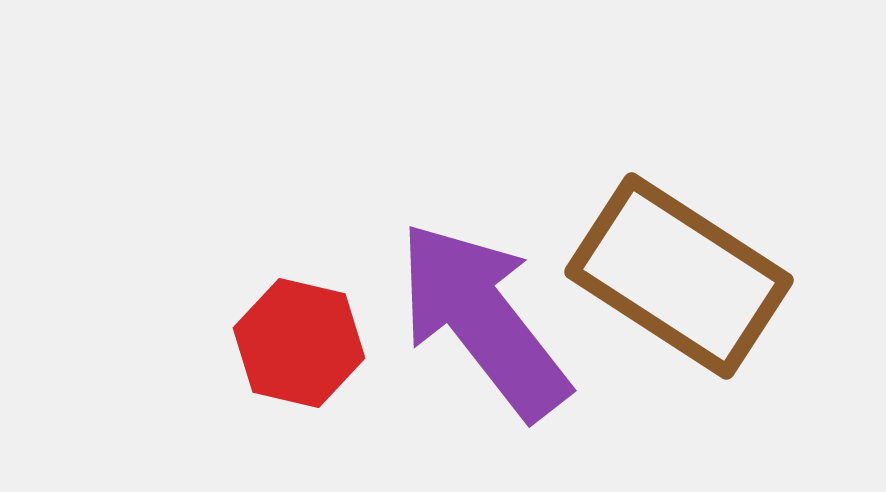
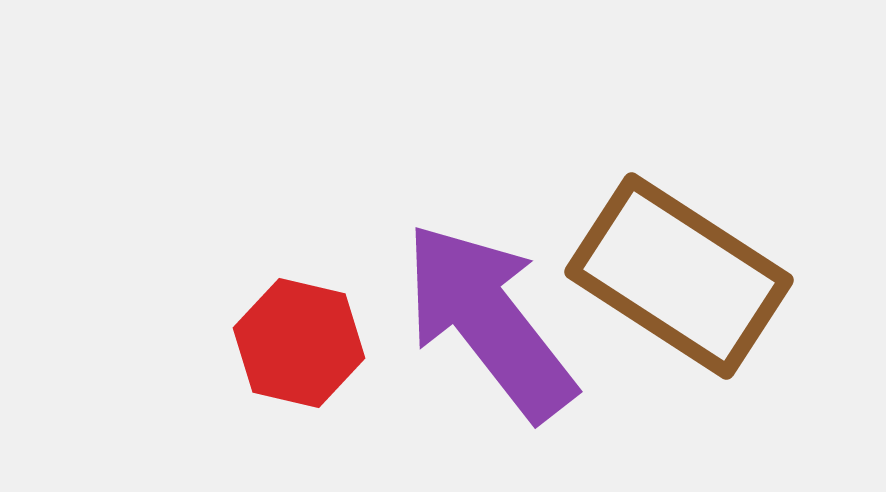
purple arrow: moved 6 px right, 1 px down
